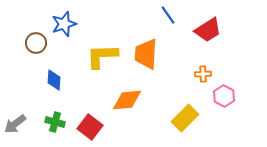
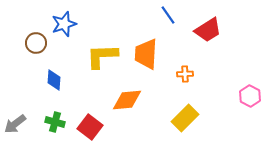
orange cross: moved 18 px left
pink hexagon: moved 26 px right
